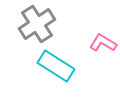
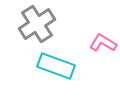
cyan rectangle: rotated 12 degrees counterclockwise
